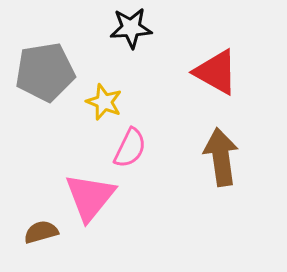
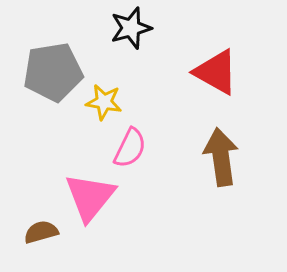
black star: rotated 12 degrees counterclockwise
gray pentagon: moved 8 px right
yellow star: rotated 12 degrees counterclockwise
